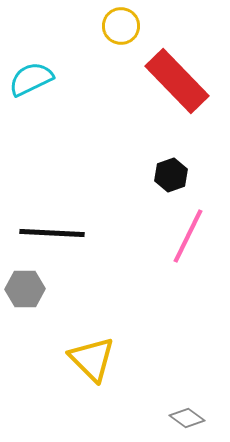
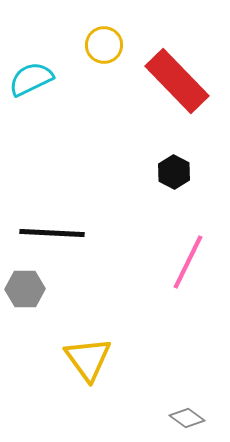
yellow circle: moved 17 px left, 19 px down
black hexagon: moved 3 px right, 3 px up; rotated 12 degrees counterclockwise
pink line: moved 26 px down
yellow triangle: moved 4 px left; rotated 9 degrees clockwise
